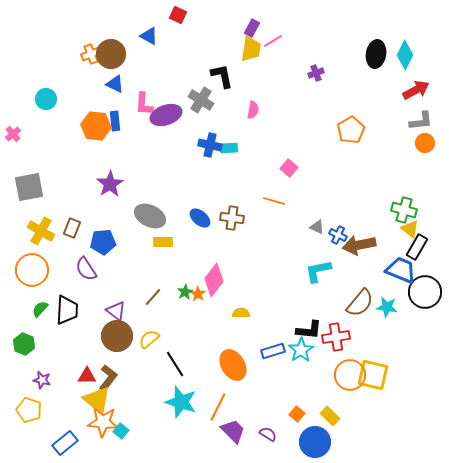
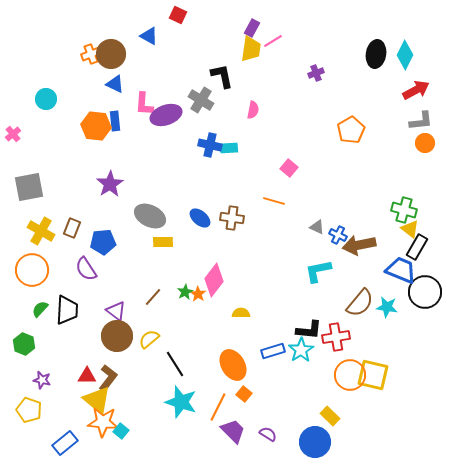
orange square at (297, 414): moved 53 px left, 20 px up
